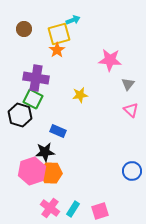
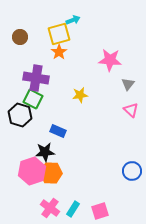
brown circle: moved 4 px left, 8 px down
orange star: moved 2 px right, 2 px down
